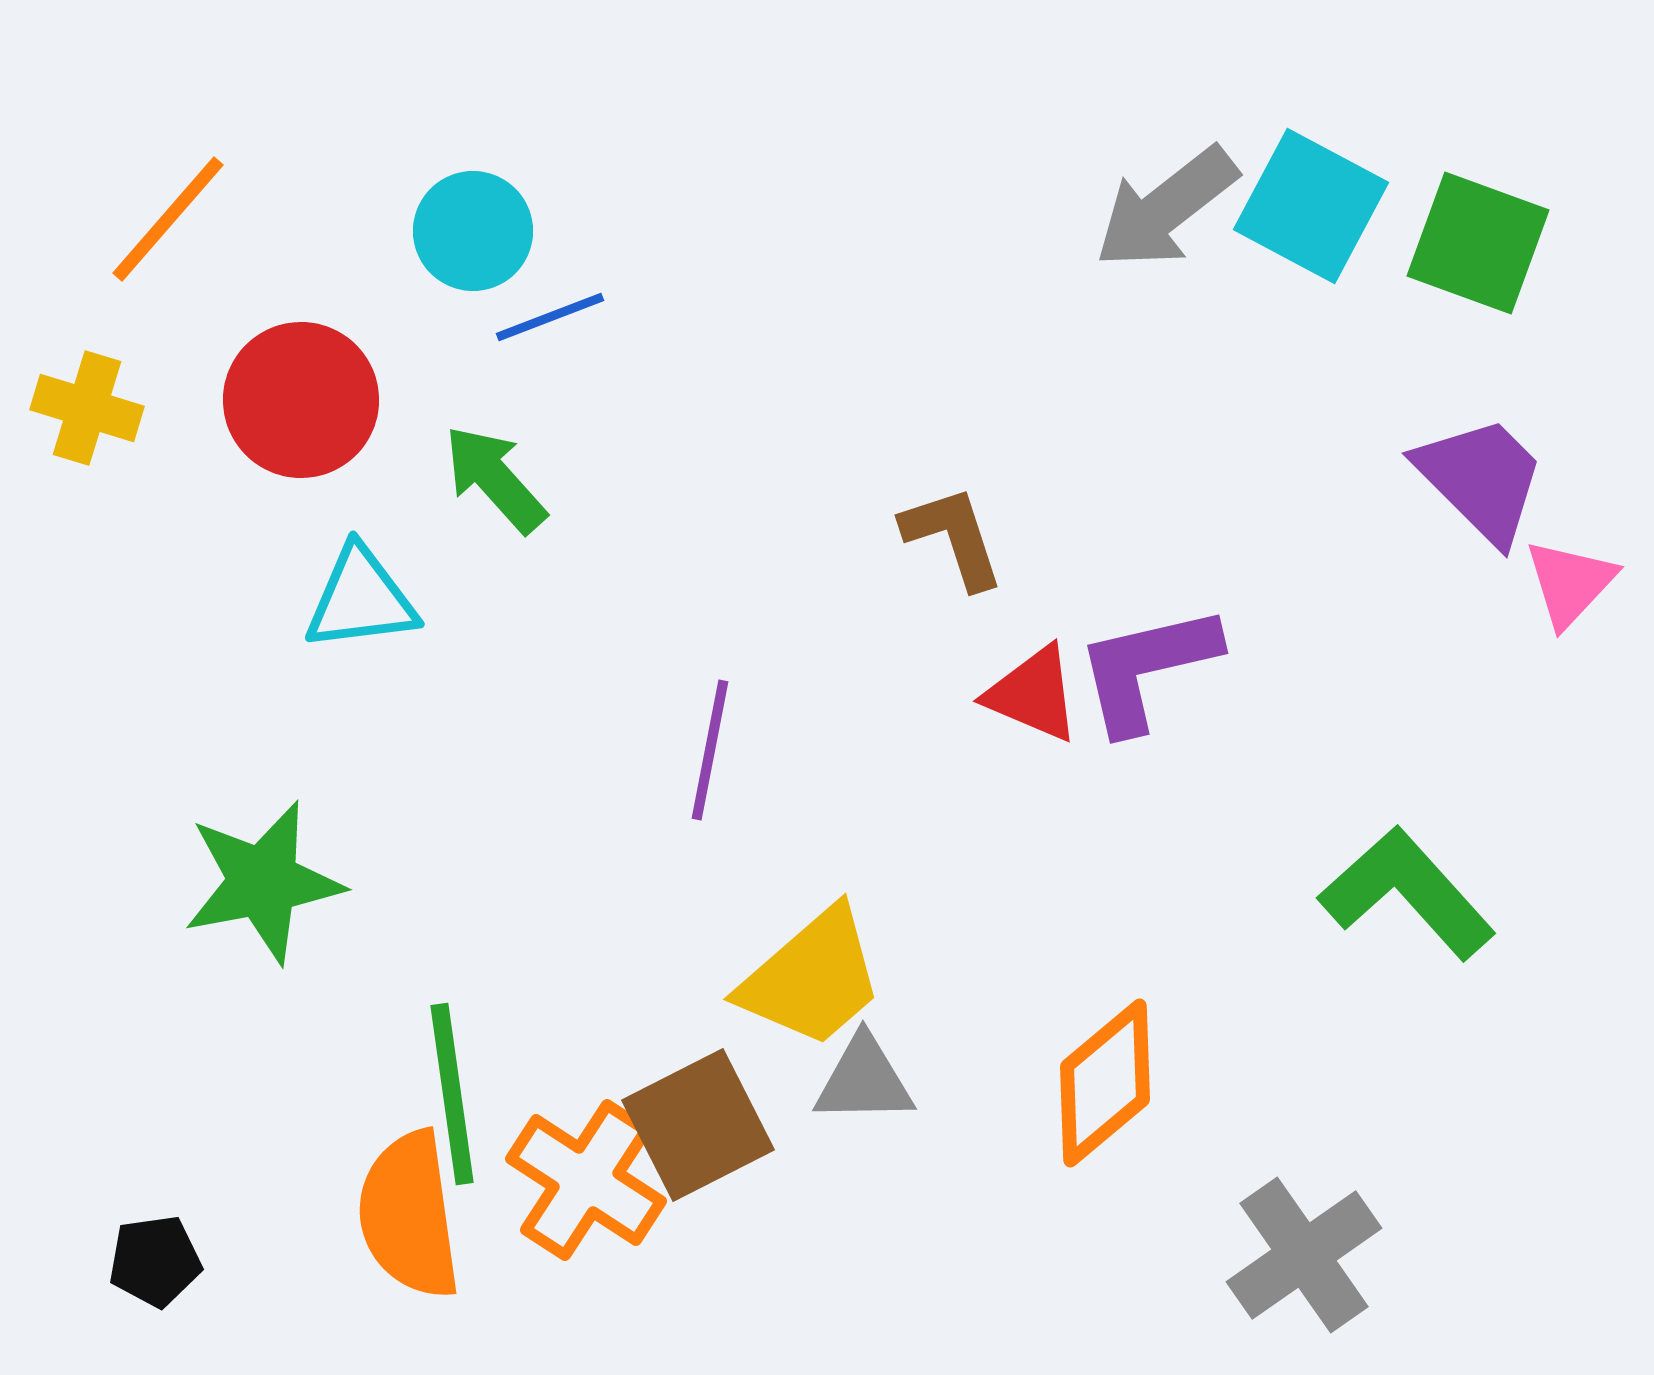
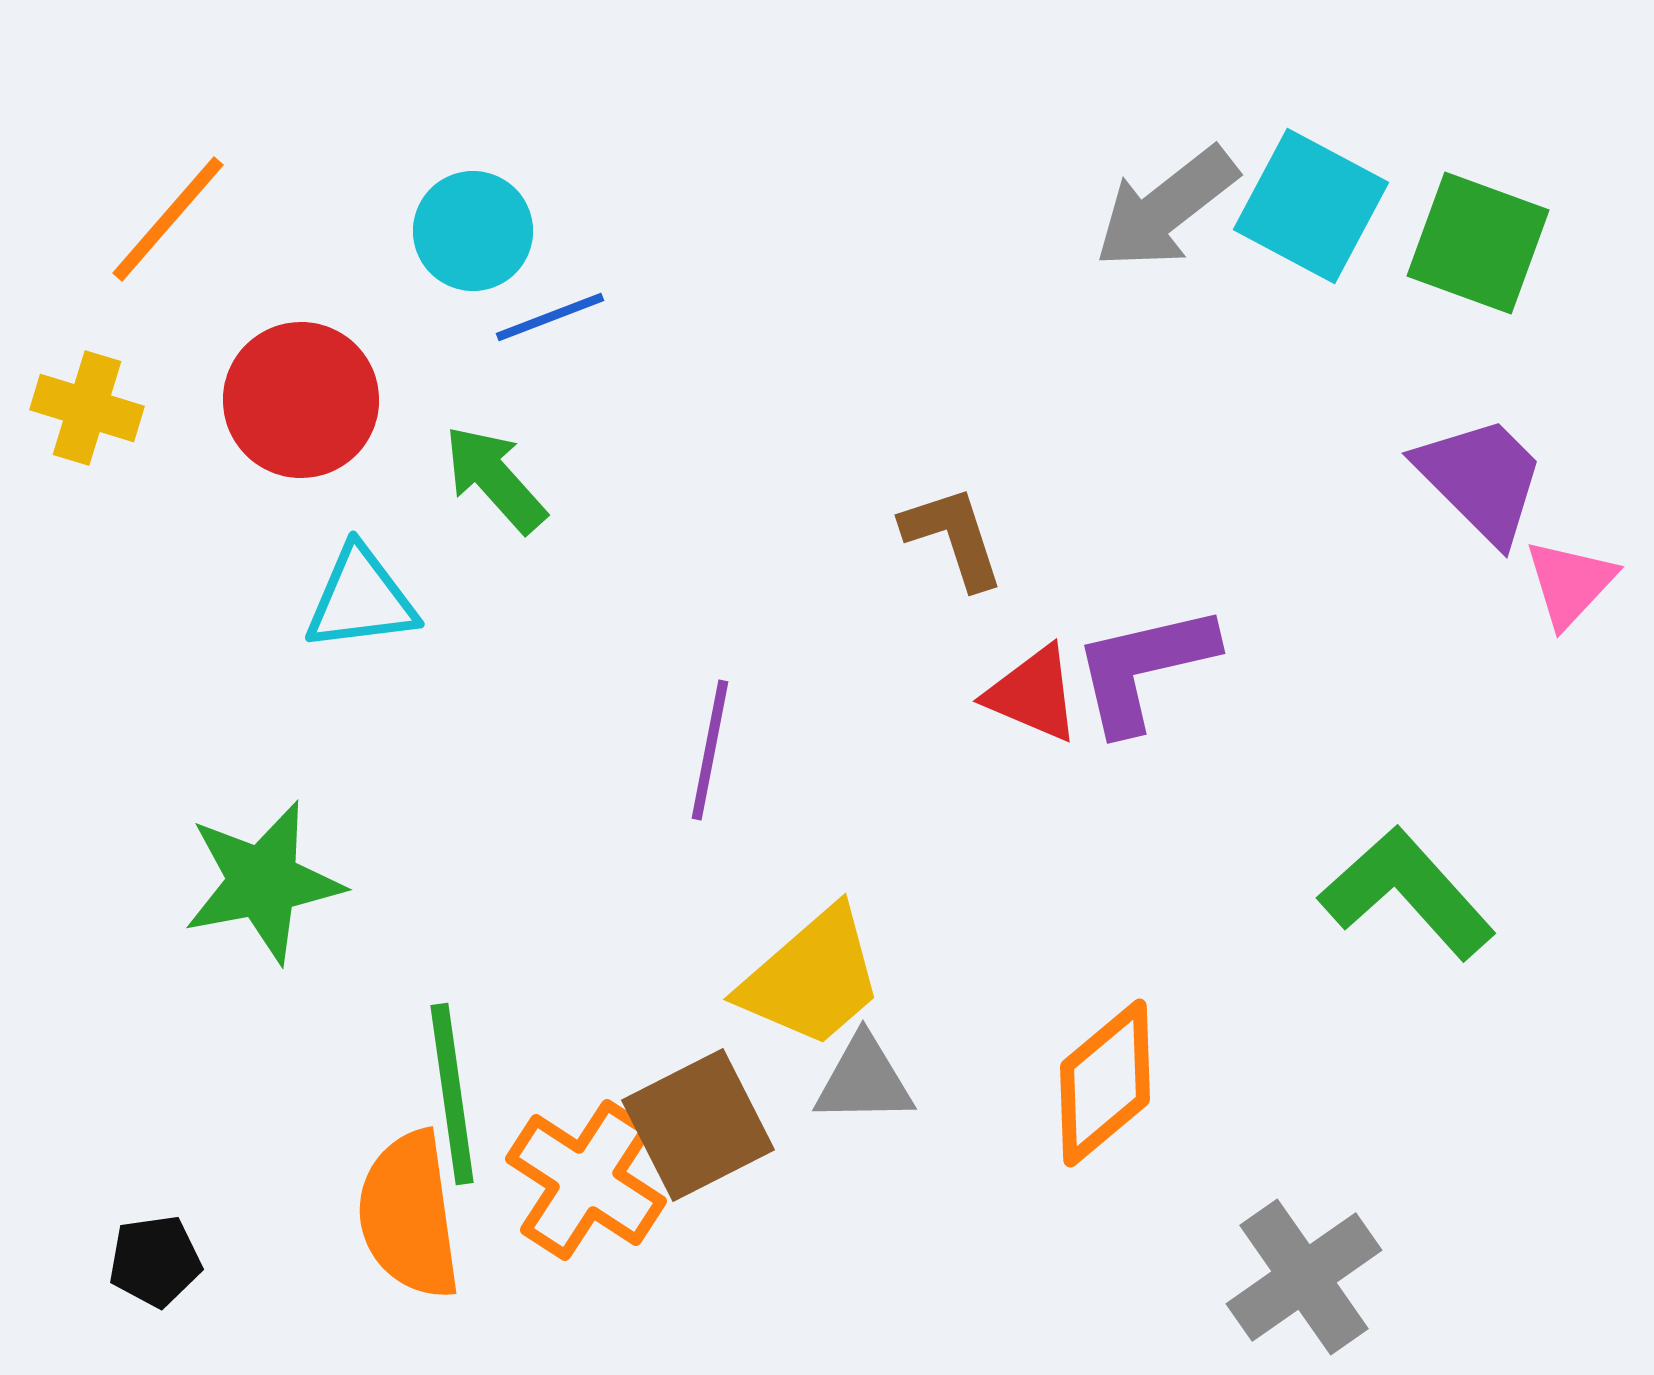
purple L-shape: moved 3 px left
gray cross: moved 22 px down
